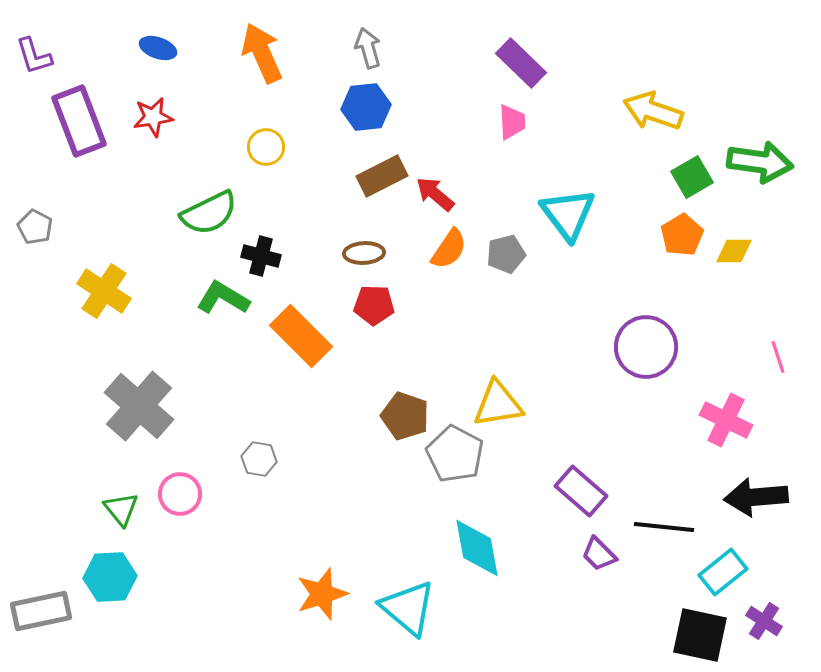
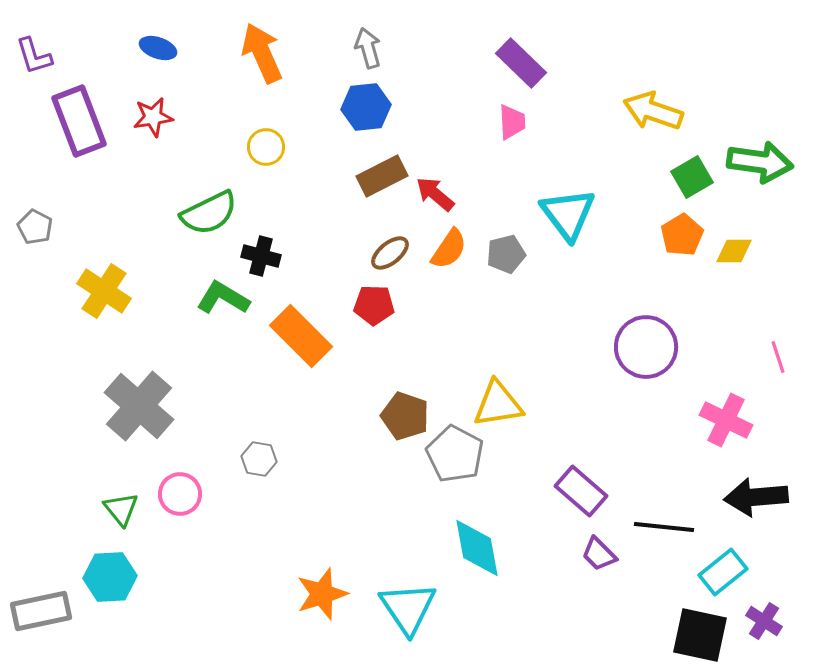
brown ellipse at (364, 253): moved 26 px right; rotated 36 degrees counterclockwise
cyan triangle at (408, 608): rotated 16 degrees clockwise
